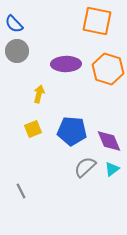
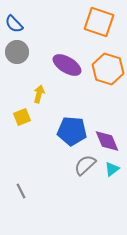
orange square: moved 2 px right, 1 px down; rotated 8 degrees clockwise
gray circle: moved 1 px down
purple ellipse: moved 1 px right, 1 px down; rotated 32 degrees clockwise
yellow square: moved 11 px left, 12 px up
purple diamond: moved 2 px left
gray semicircle: moved 2 px up
